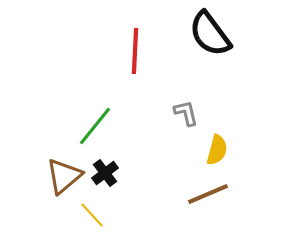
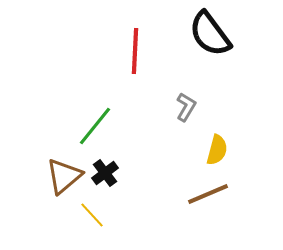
gray L-shape: moved 6 px up; rotated 44 degrees clockwise
